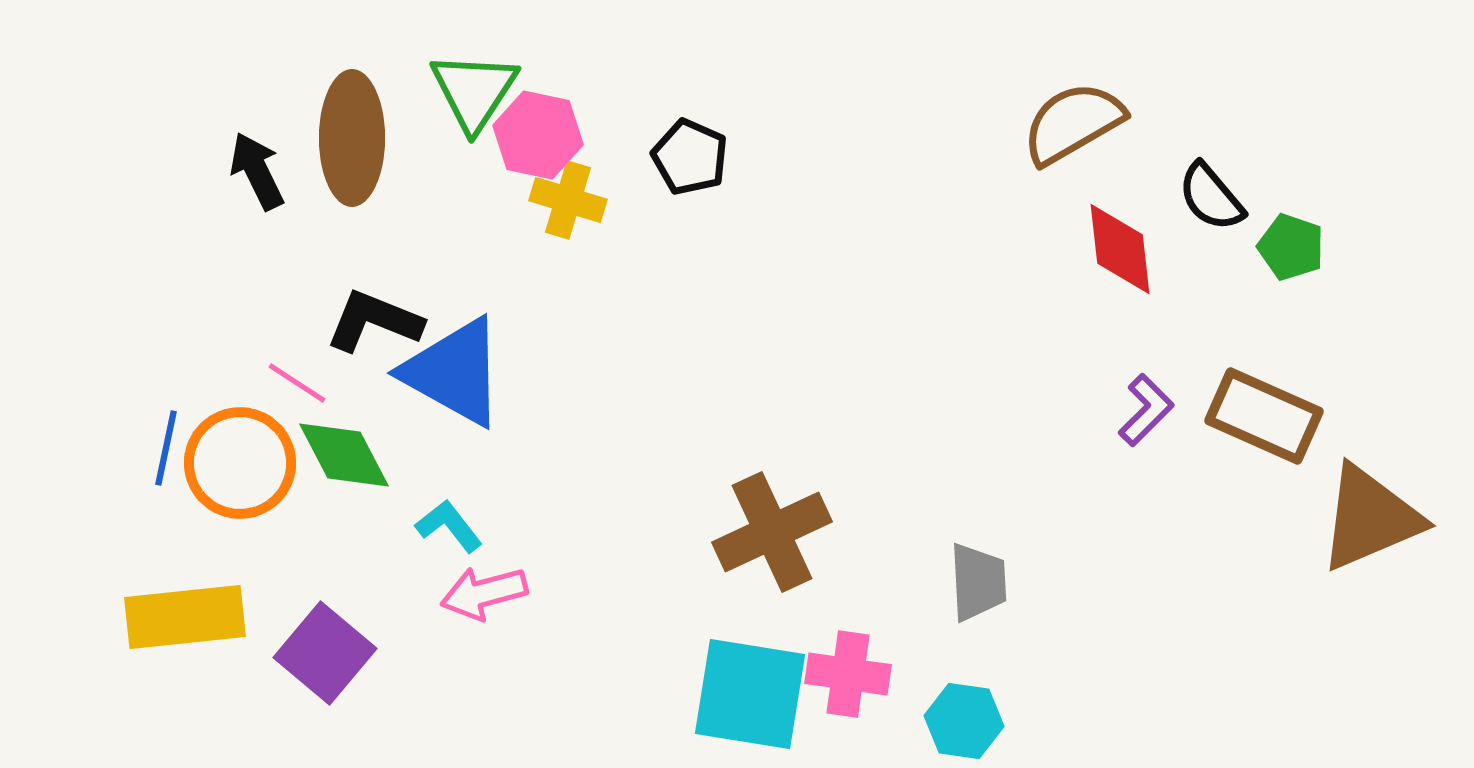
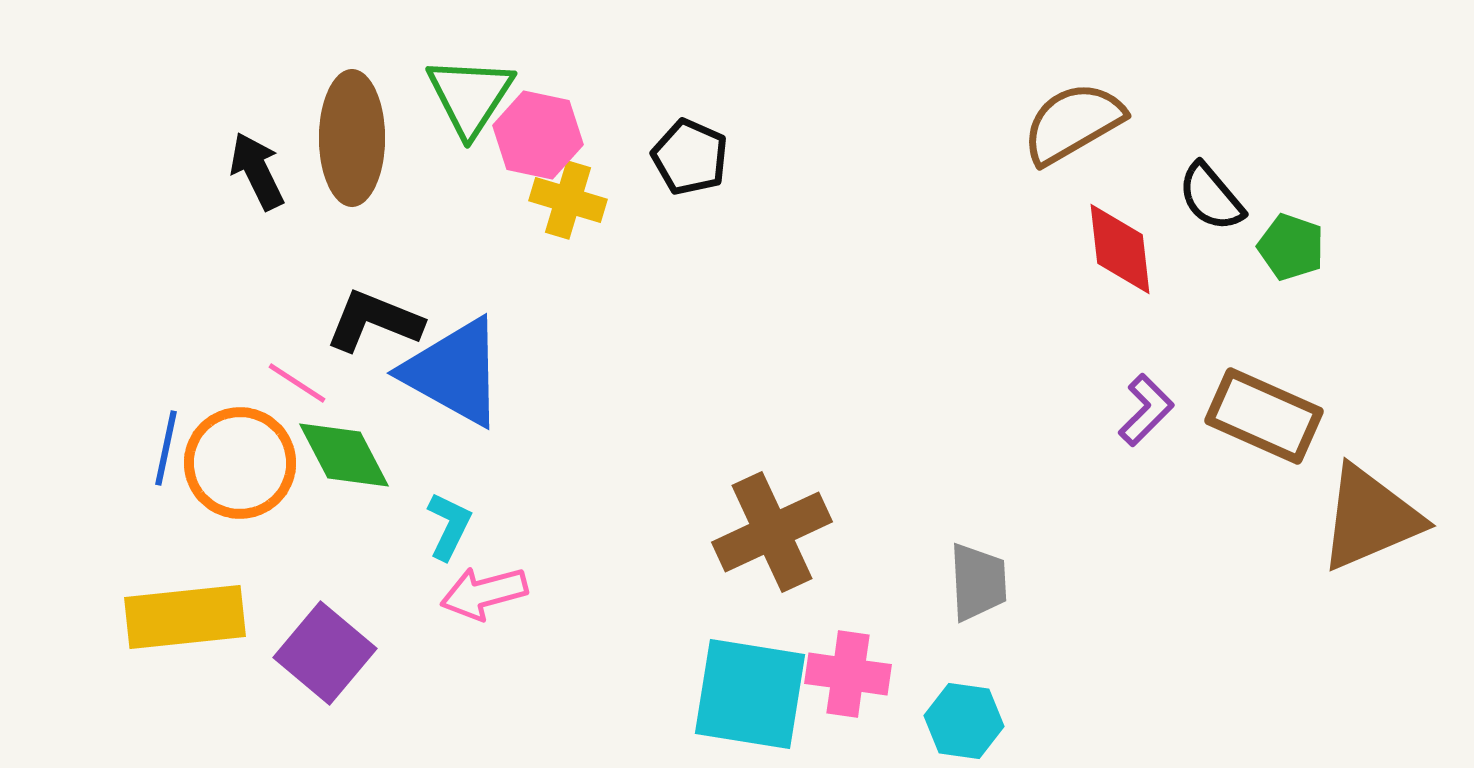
green triangle: moved 4 px left, 5 px down
cyan L-shape: rotated 64 degrees clockwise
